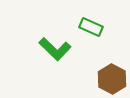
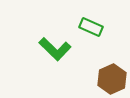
brown hexagon: rotated 8 degrees clockwise
